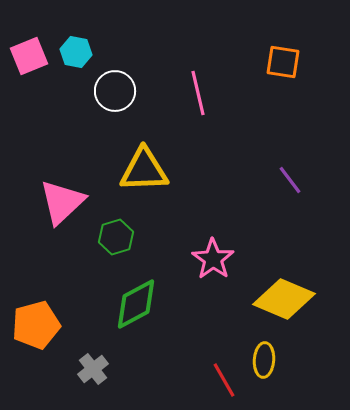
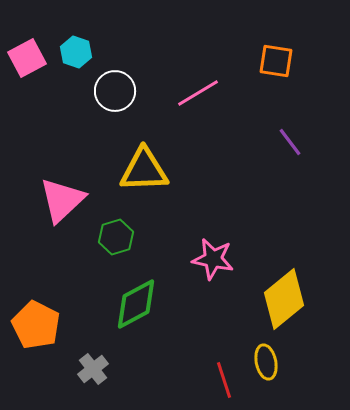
cyan hexagon: rotated 8 degrees clockwise
pink square: moved 2 px left, 2 px down; rotated 6 degrees counterclockwise
orange square: moved 7 px left, 1 px up
pink line: rotated 72 degrees clockwise
purple line: moved 38 px up
pink triangle: moved 2 px up
pink star: rotated 24 degrees counterclockwise
yellow diamond: rotated 62 degrees counterclockwise
orange pentagon: rotated 30 degrees counterclockwise
yellow ellipse: moved 2 px right, 2 px down; rotated 16 degrees counterclockwise
red line: rotated 12 degrees clockwise
